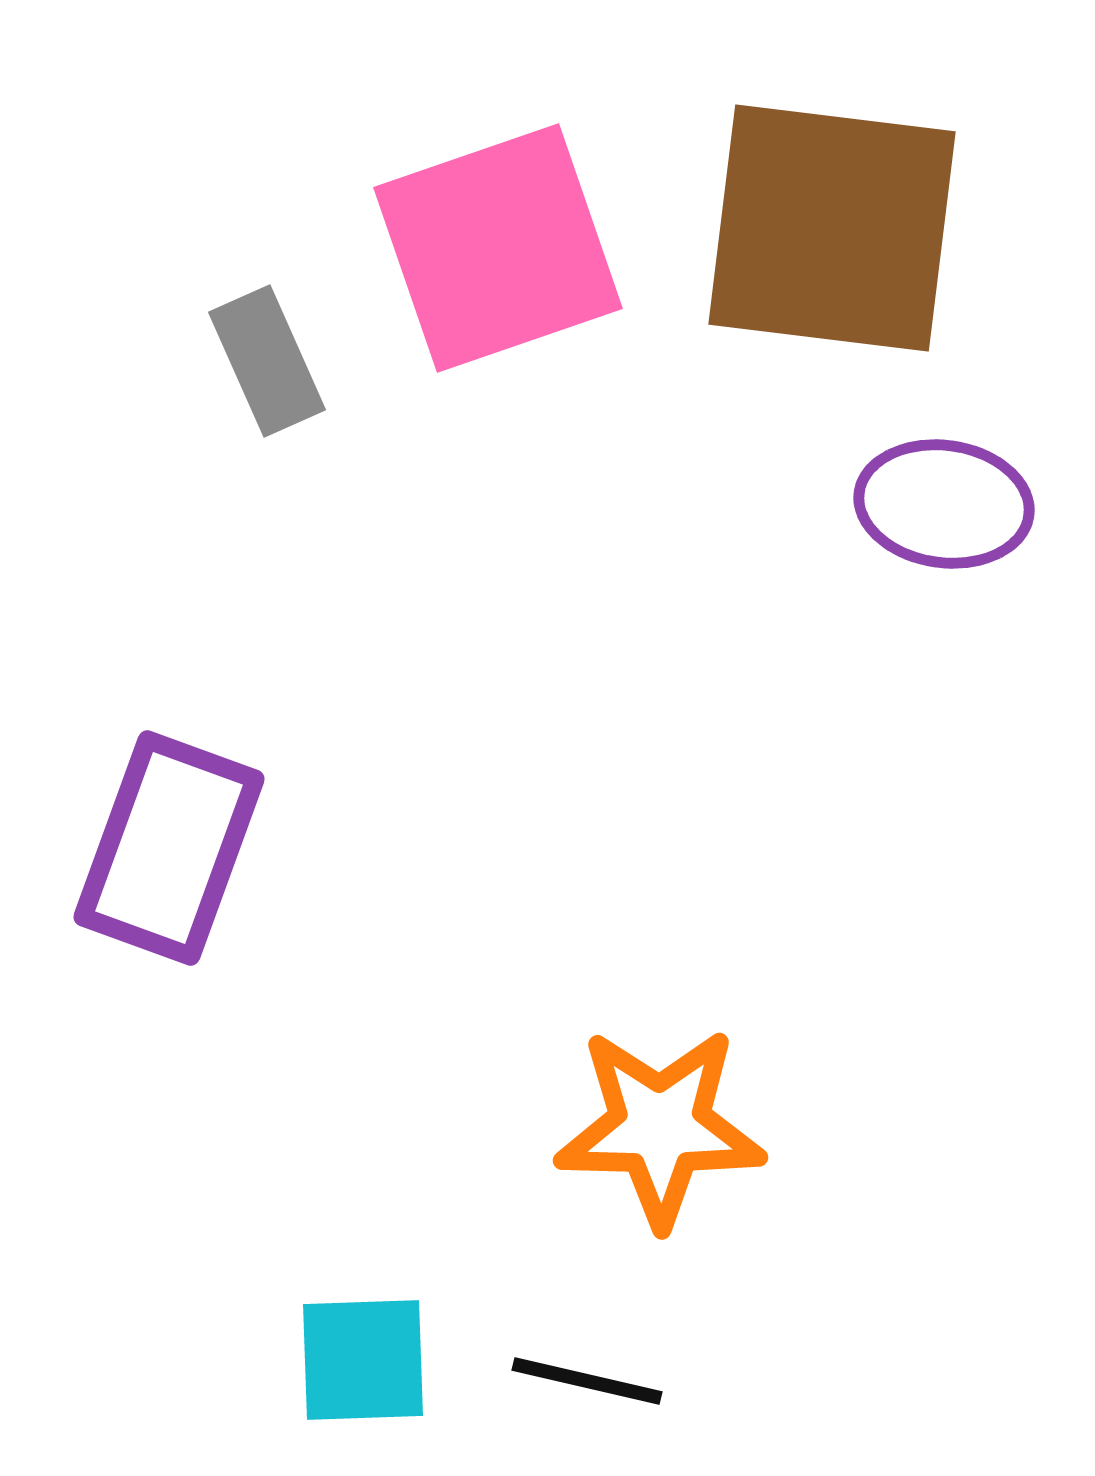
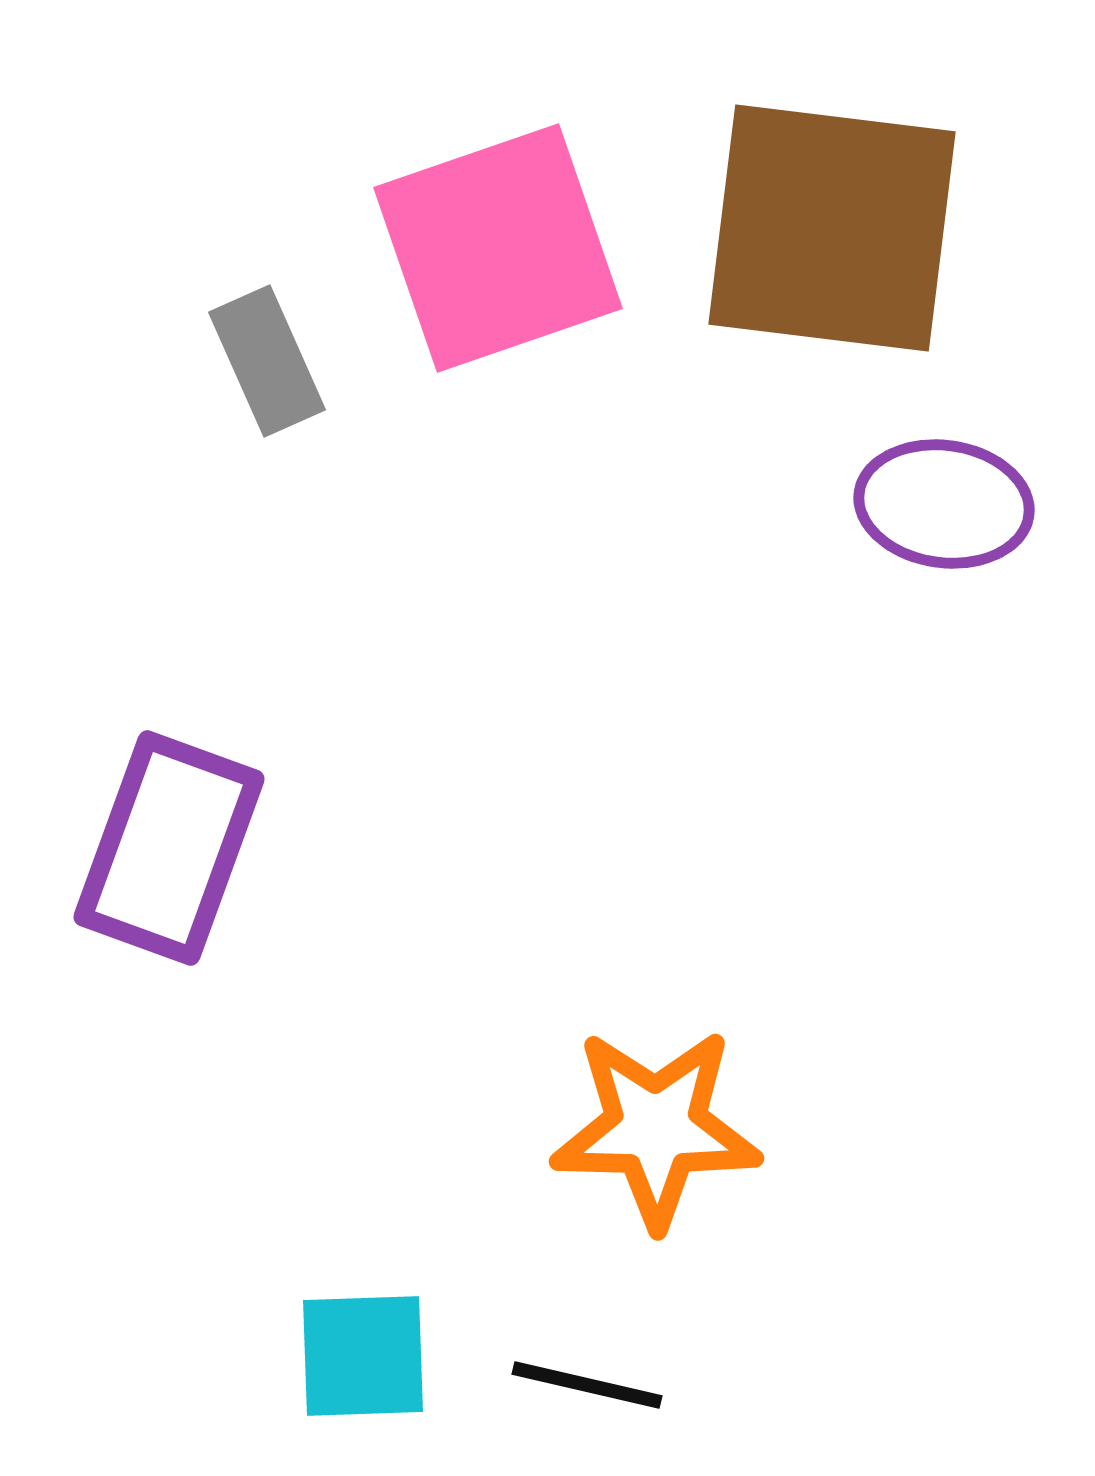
orange star: moved 4 px left, 1 px down
cyan square: moved 4 px up
black line: moved 4 px down
